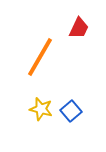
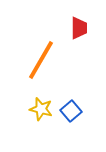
red trapezoid: rotated 25 degrees counterclockwise
orange line: moved 1 px right, 3 px down
